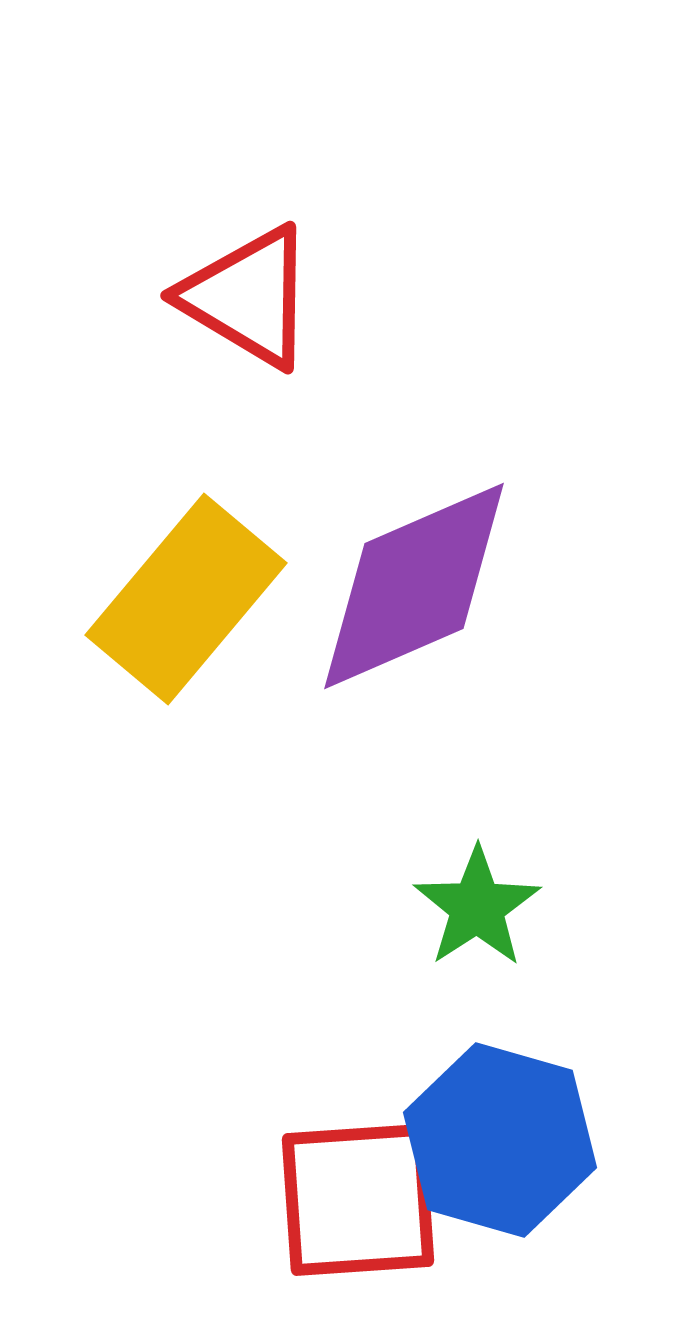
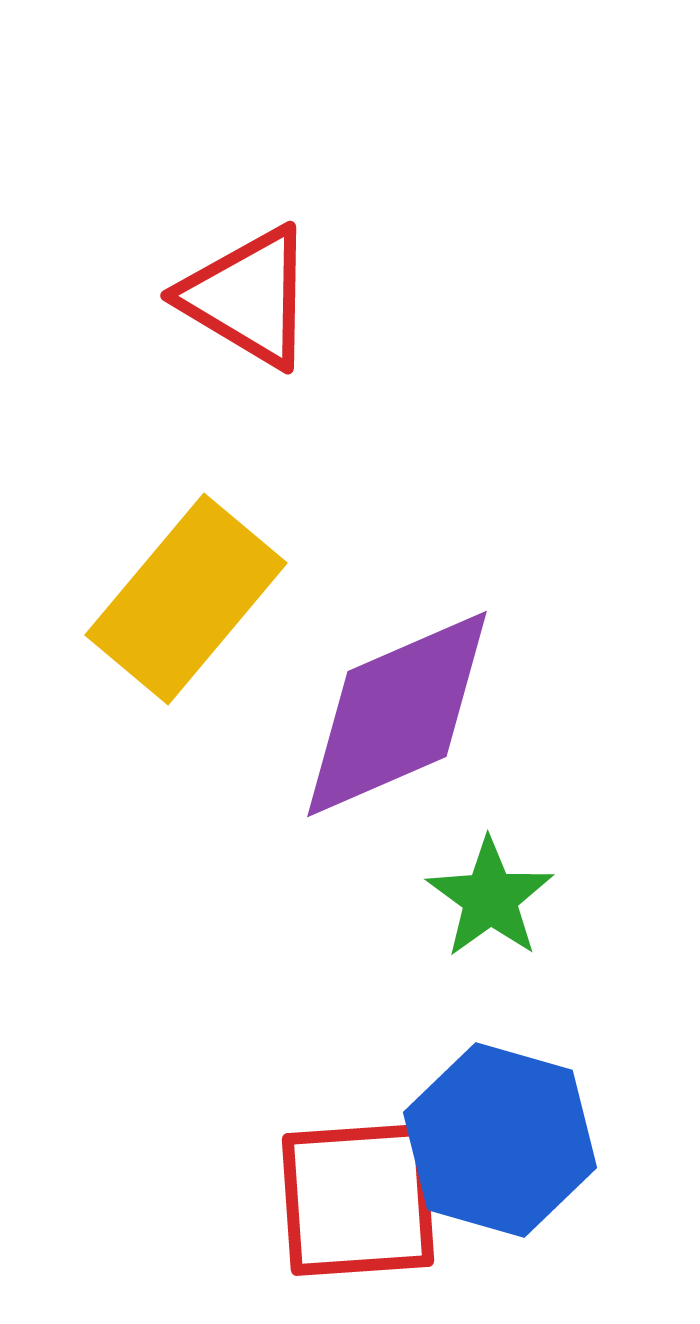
purple diamond: moved 17 px left, 128 px down
green star: moved 13 px right, 9 px up; rotated 3 degrees counterclockwise
